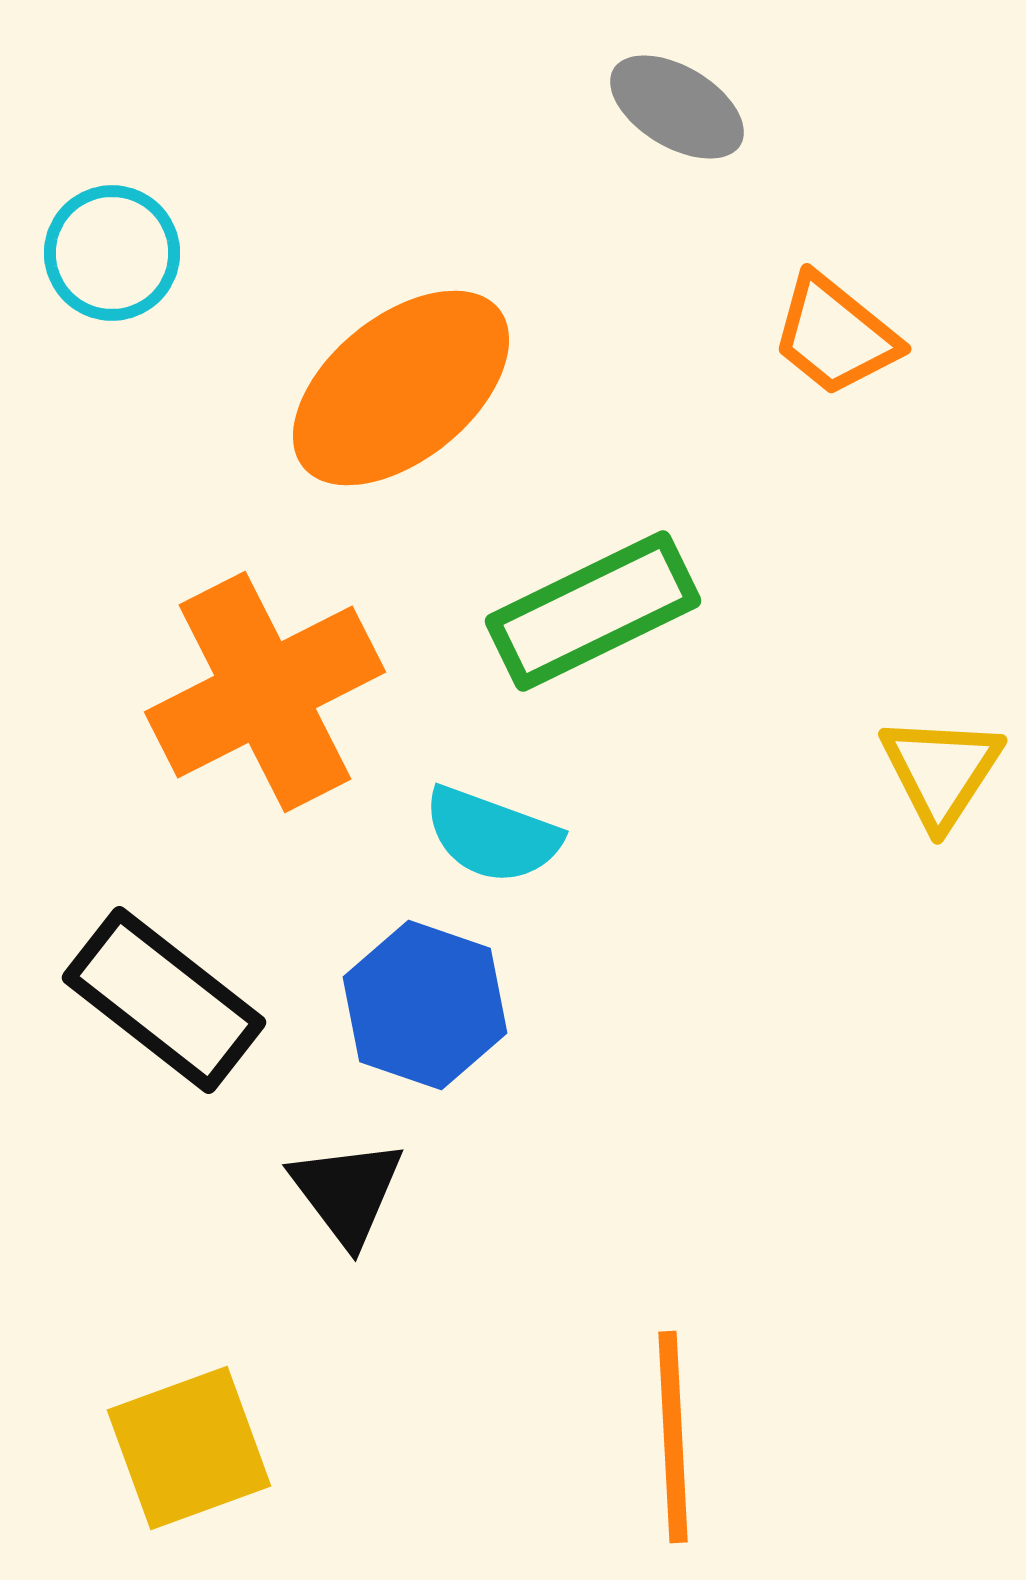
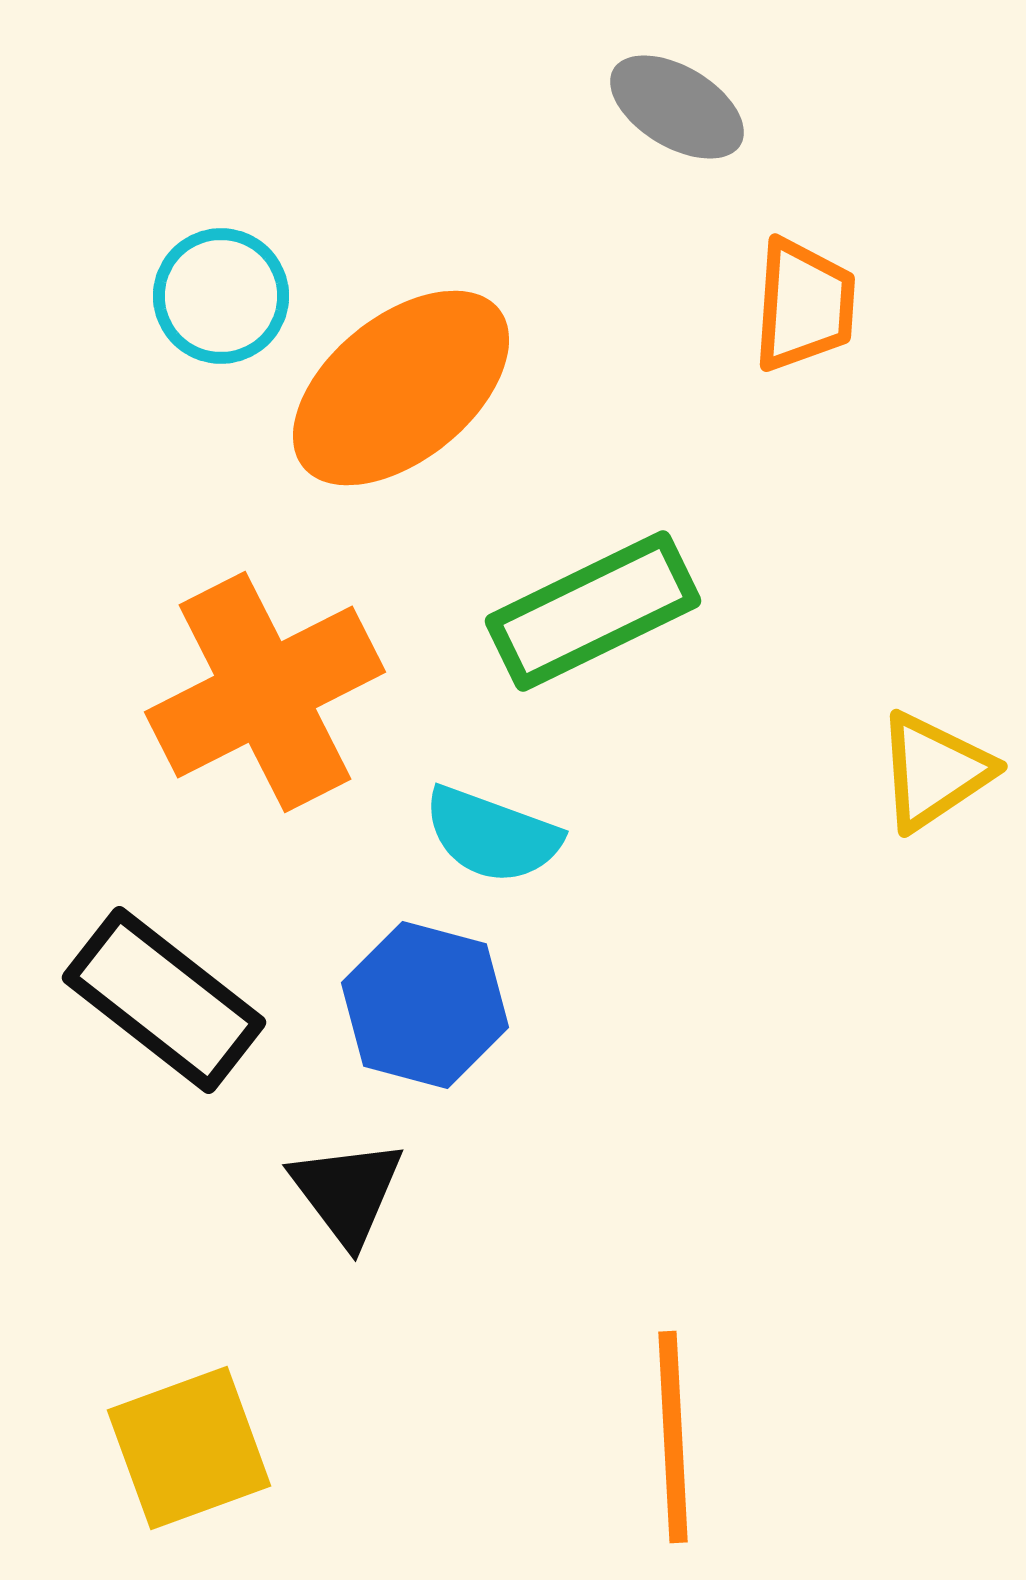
cyan circle: moved 109 px right, 43 px down
orange trapezoid: moved 31 px left, 30 px up; rotated 125 degrees counterclockwise
yellow triangle: moved 7 px left; rotated 23 degrees clockwise
blue hexagon: rotated 4 degrees counterclockwise
